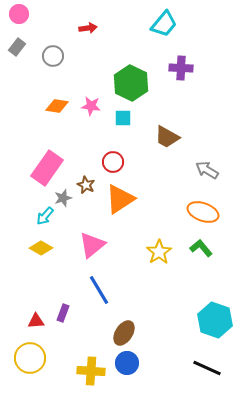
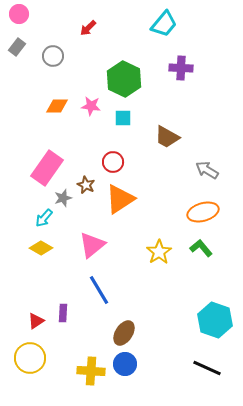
red arrow: rotated 144 degrees clockwise
green hexagon: moved 7 px left, 4 px up
orange diamond: rotated 10 degrees counterclockwise
orange ellipse: rotated 36 degrees counterclockwise
cyan arrow: moved 1 px left, 2 px down
purple rectangle: rotated 18 degrees counterclockwise
red triangle: rotated 30 degrees counterclockwise
blue circle: moved 2 px left, 1 px down
